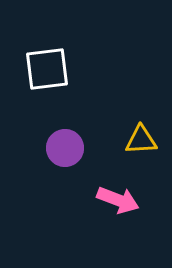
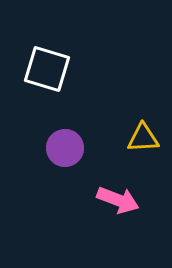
white square: rotated 24 degrees clockwise
yellow triangle: moved 2 px right, 2 px up
